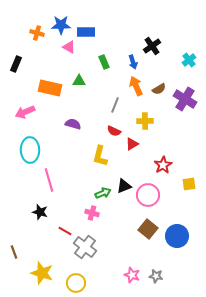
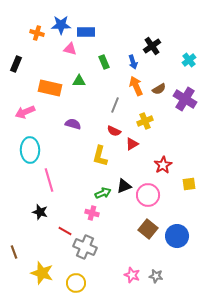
pink triangle: moved 1 px right, 2 px down; rotated 16 degrees counterclockwise
yellow cross: rotated 21 degrees counterclockwise
gray cross: rotated 15 degrees counterclockwise
